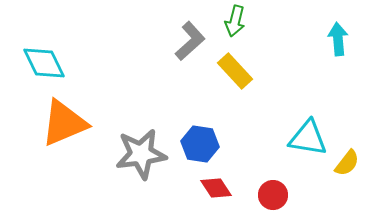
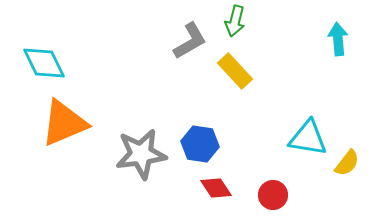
gray L-shape: rotated 12 degrees clockwise
